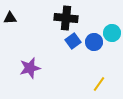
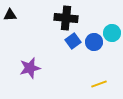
black triangle: moved 3 px up
yellow line: rotated 35 degrees clockwise
